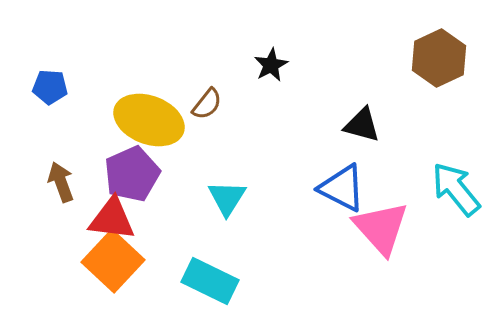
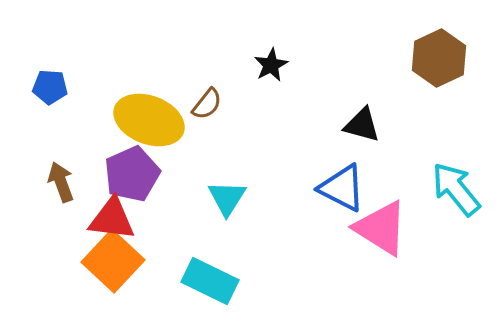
pink triangle: rotated 16 degrees counterclockwise
